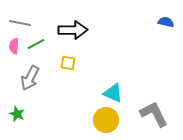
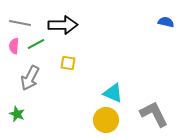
black arrow: moved 10 px left, 5 px up
